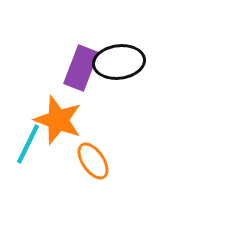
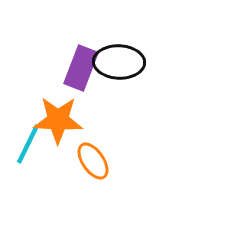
black ellipse: rotated 9 degrees clockwise
orange star: rotated 18 degrees counterclockwise
